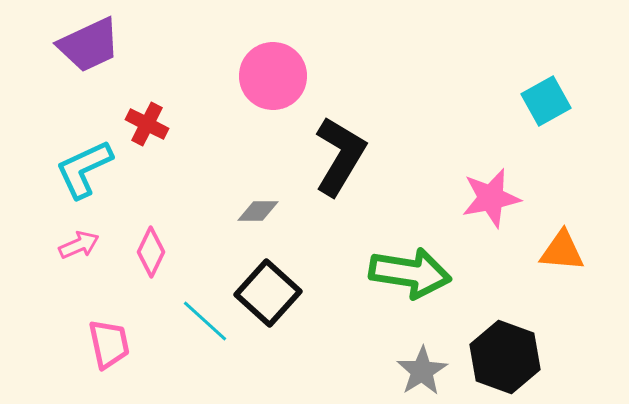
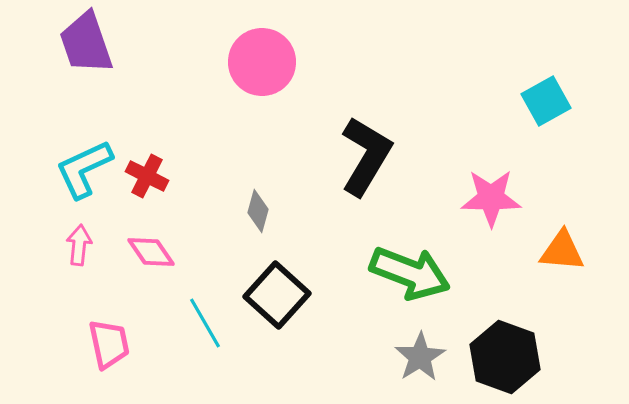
purple trapezoid: moved 3 px left, 2 px up; rotated 96 degrees clockwise
pink circle: moved 11 px left, 14 px up
red cross: moved 52 px down
black L-shape: moved 26 px right
pink star: rotated 12 degrees clockwise
gray diamond: rotated 75 degrees counterclockwise
pink arrow: rotated 60 degrees counterclockwise
pink diamond: rotated 60 degrees counterclockwise
green arrow: rotated 12 degrees clockwise
black square: moved 9 px right, 2 px down
cyan line: moved 2 px down; rotated 18 degrees clockwise
gray star: moved 2 px left, 14 px up
